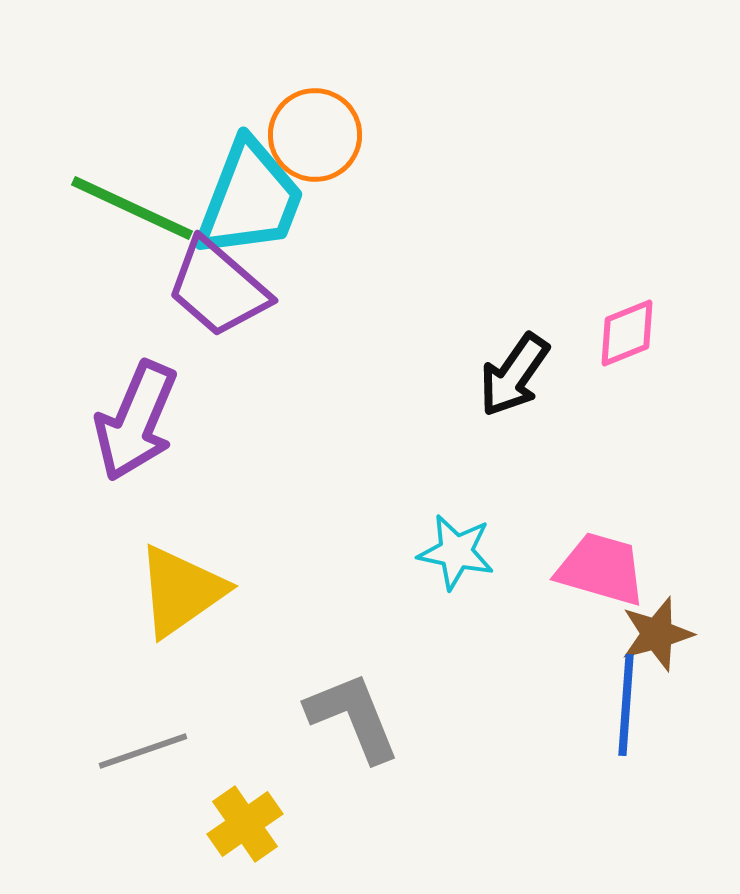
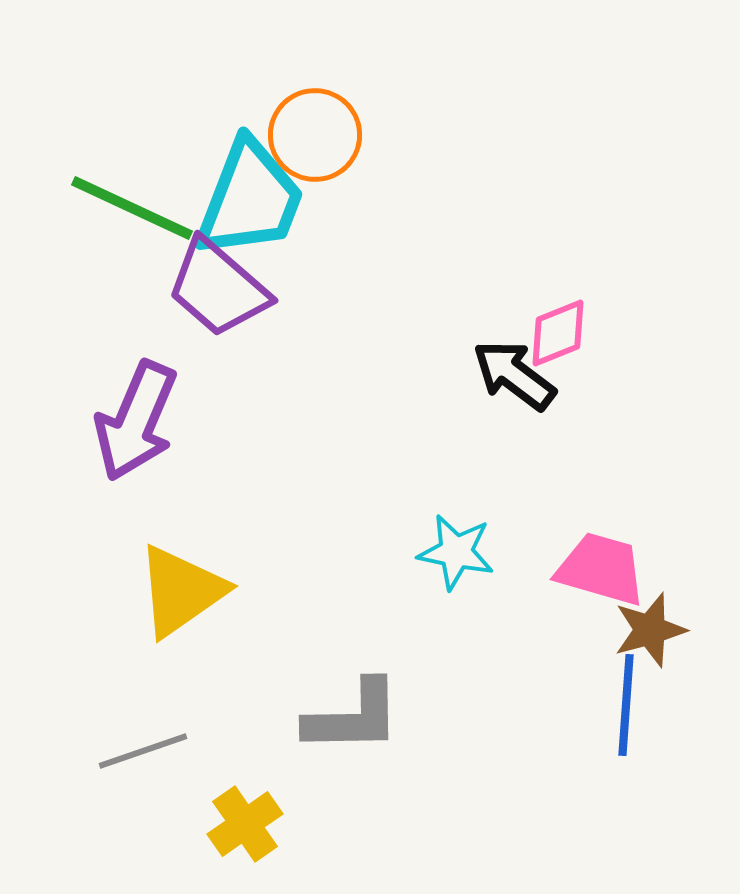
pink diamond: moved 69 px left
black arrow: rotated 92 degrees clockwise
brown star: moved 7 px left, 4 px up
gray L-shape: rotated 111 degrees clockwise
